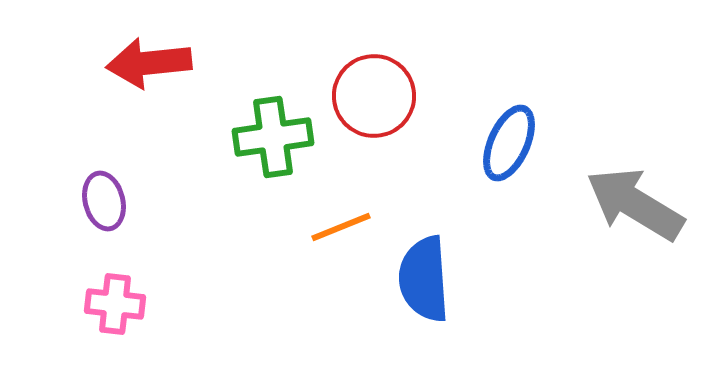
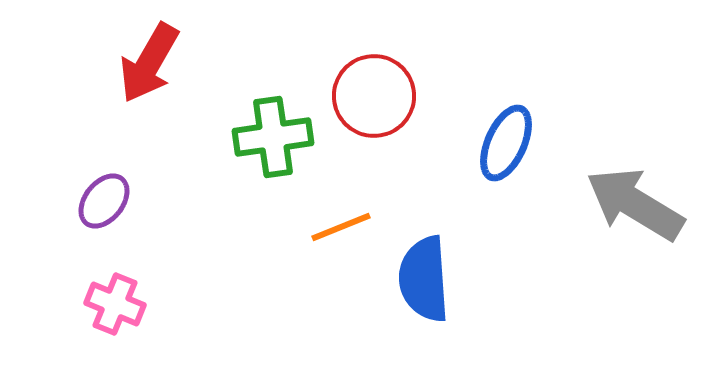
red arrow: rotated 54 degrees counterclockwise
blue ellipse: moved 3 px left
purple ellipse: rotated 52 degrees clockwise
pink cross: rotated 16 degrees clockwise
